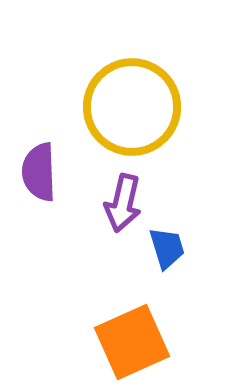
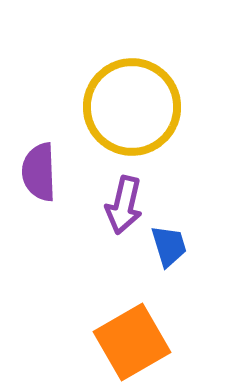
purple arrow: moved 1 px right, 2 px down
blue trapezoid: moved 2 px right, 2 px up
orange square: rotated 6 degrees counterclockwise
